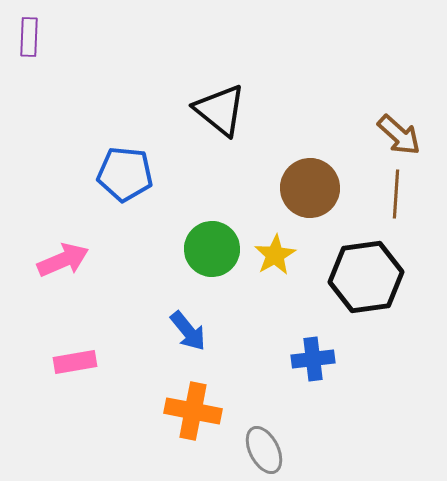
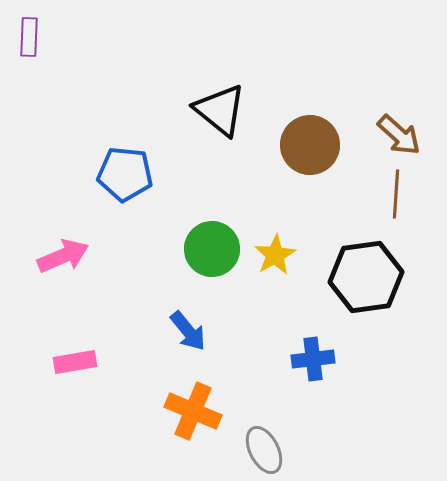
brown circle: moved 43 px up
pink arrow: moved 4 px up
orange cross: rotated 12 degrees clockwise
